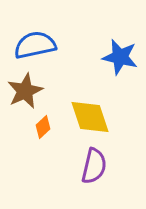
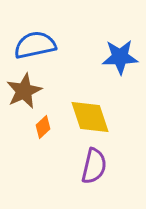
blue star: rotated 15 degrees counterclockwise
brown star: moved 1 px left
